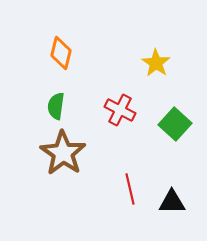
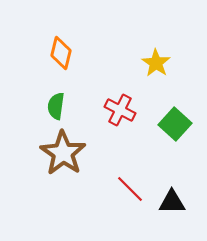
red line: rotated 32 degrees counterclockwise
